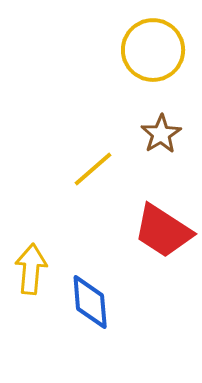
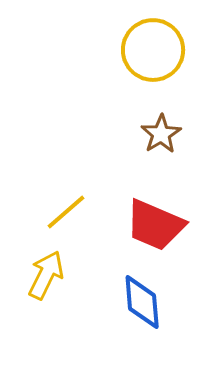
yellow line: moved 27 px left, 43 px down
red trapezoid: moved 8 px left, 6 px up; rotated 10 degrees counterclockwise
yellow arrow: moved 15 px right, 6 px down; rotated 21 degrees clockwise
blue diamond: moved 52 px right
